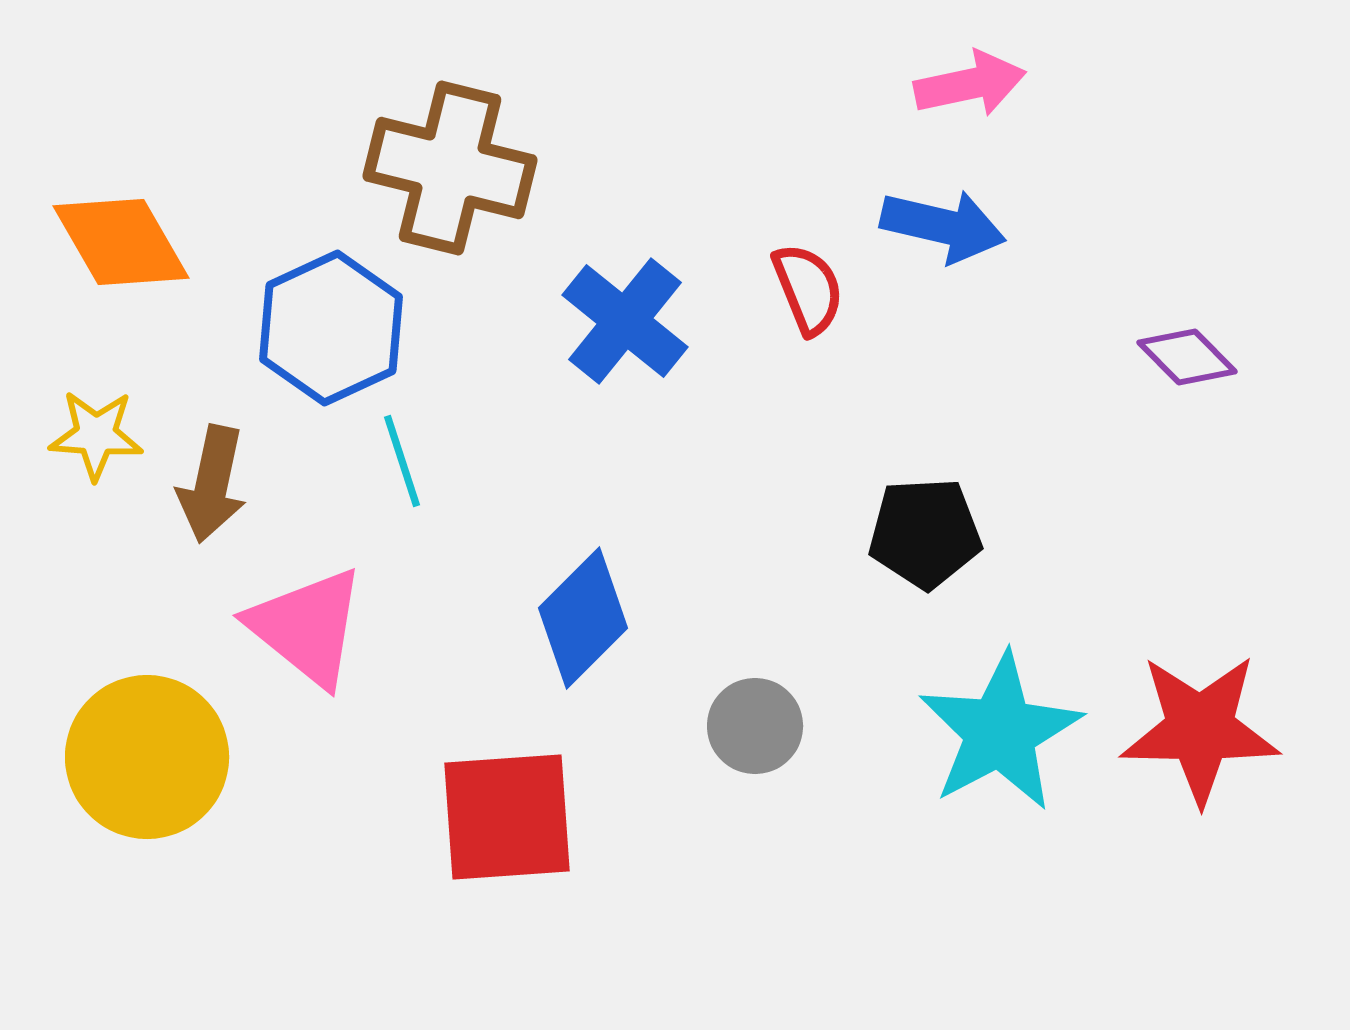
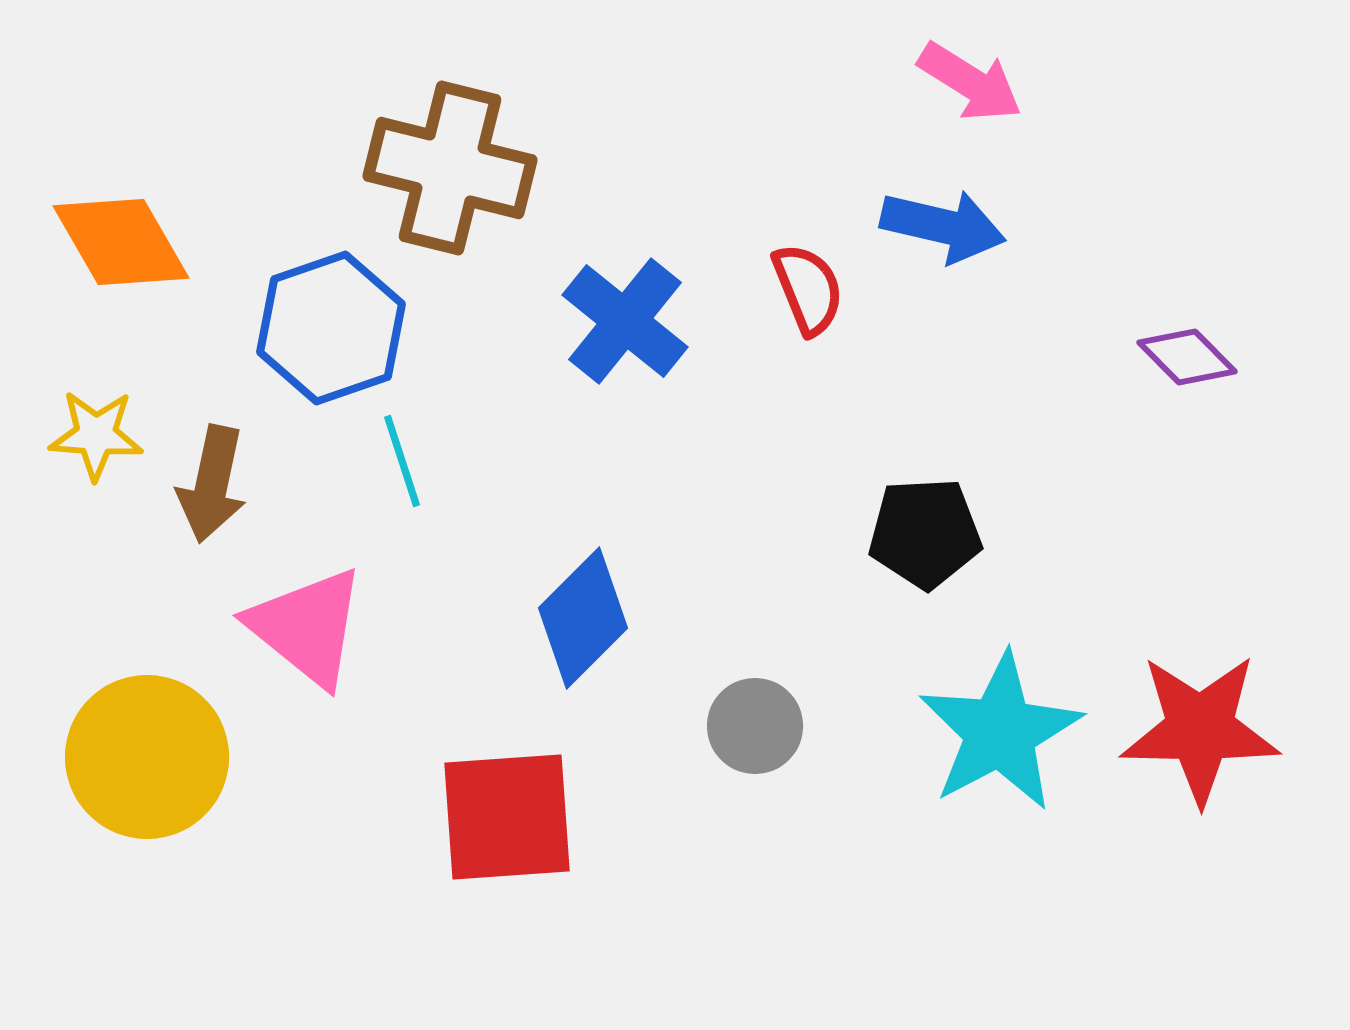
pink arrow: moved 2 px up; rotated 44 degrees clockwise
blue hexagon: rotated 6 degrees clockwise
